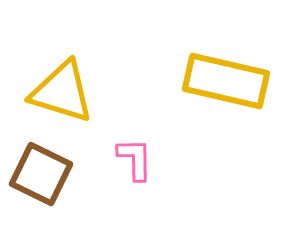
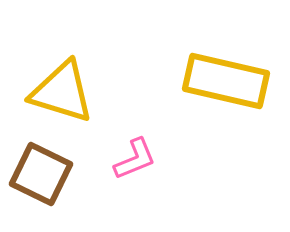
pink L-shape: rotated 69 degrees clockwise
